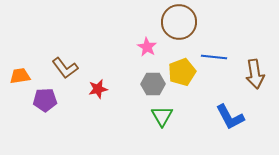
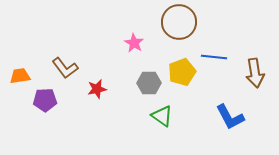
pink star: moved 13 px left, 4 px up
brown arrow: moved 1 px up
gray hexagon: moved 4 px left, 1 px up
red star: moved 1 px left
green triangle: rotated 25 degrees counterclockwise
